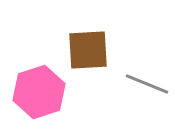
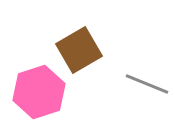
brown square: moved 9 px left; rotated 27 degrees counterclockwise
